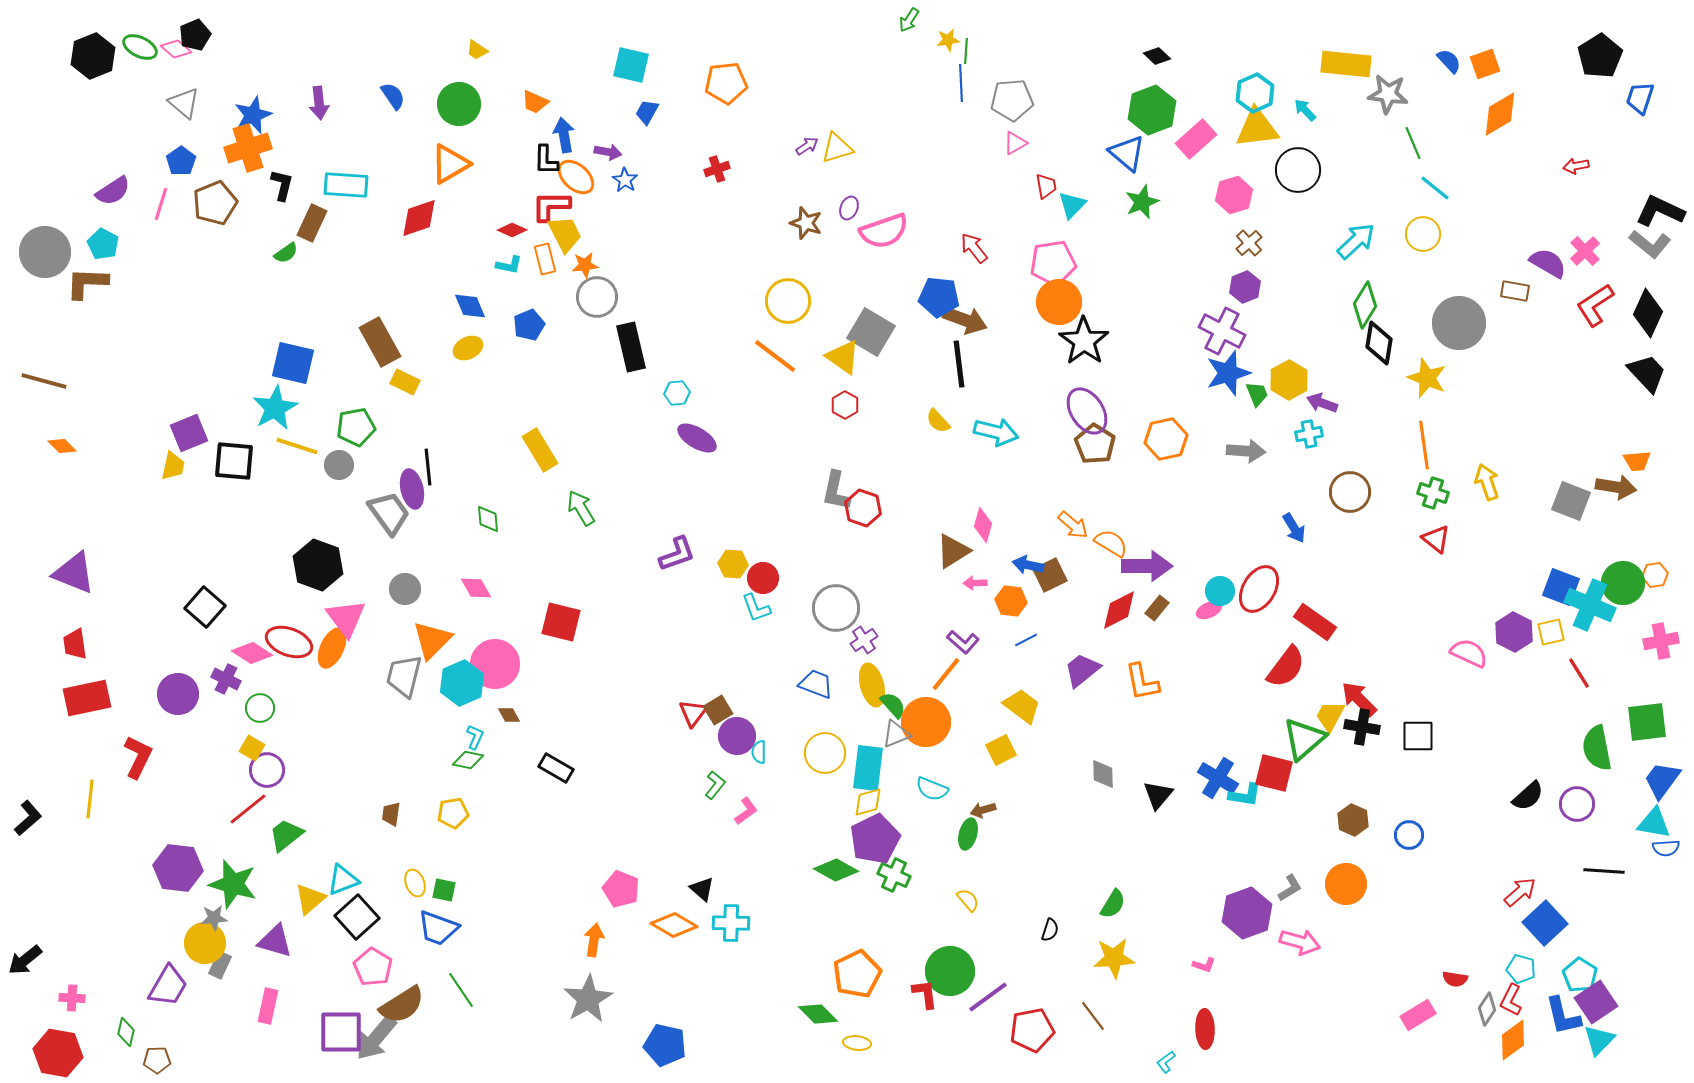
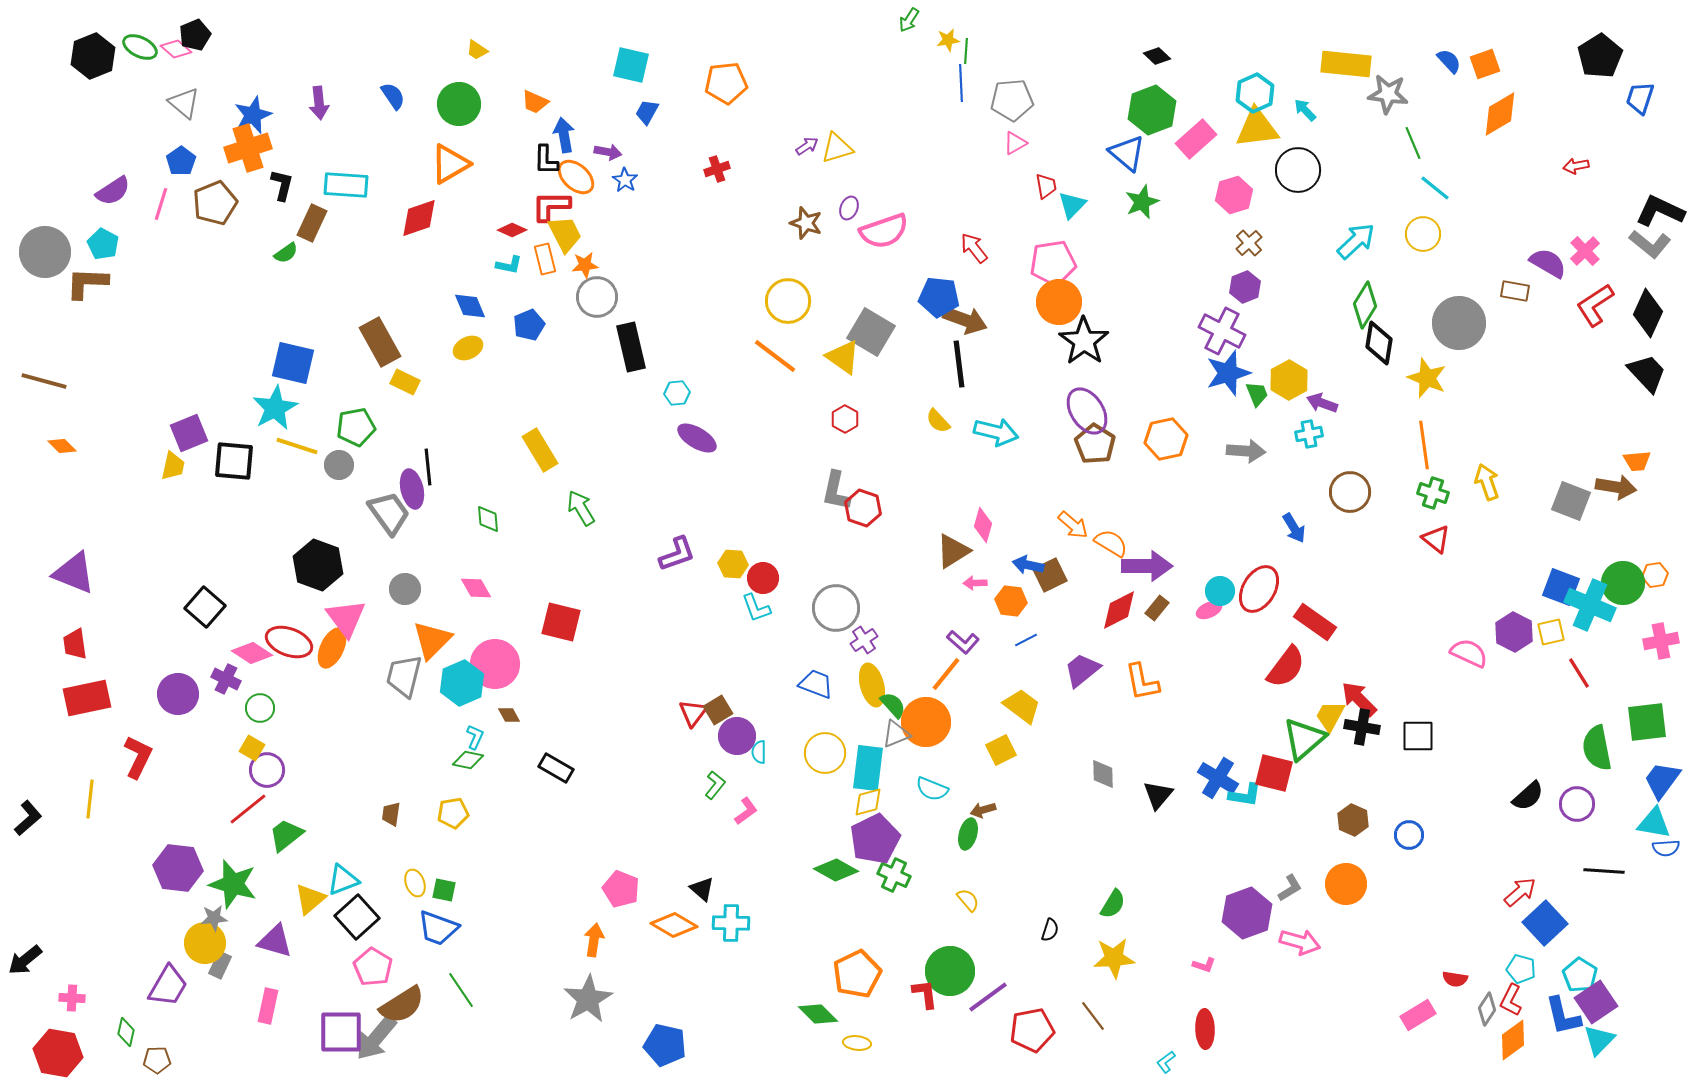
red hexagon at (845, 405): moved 14 px down
